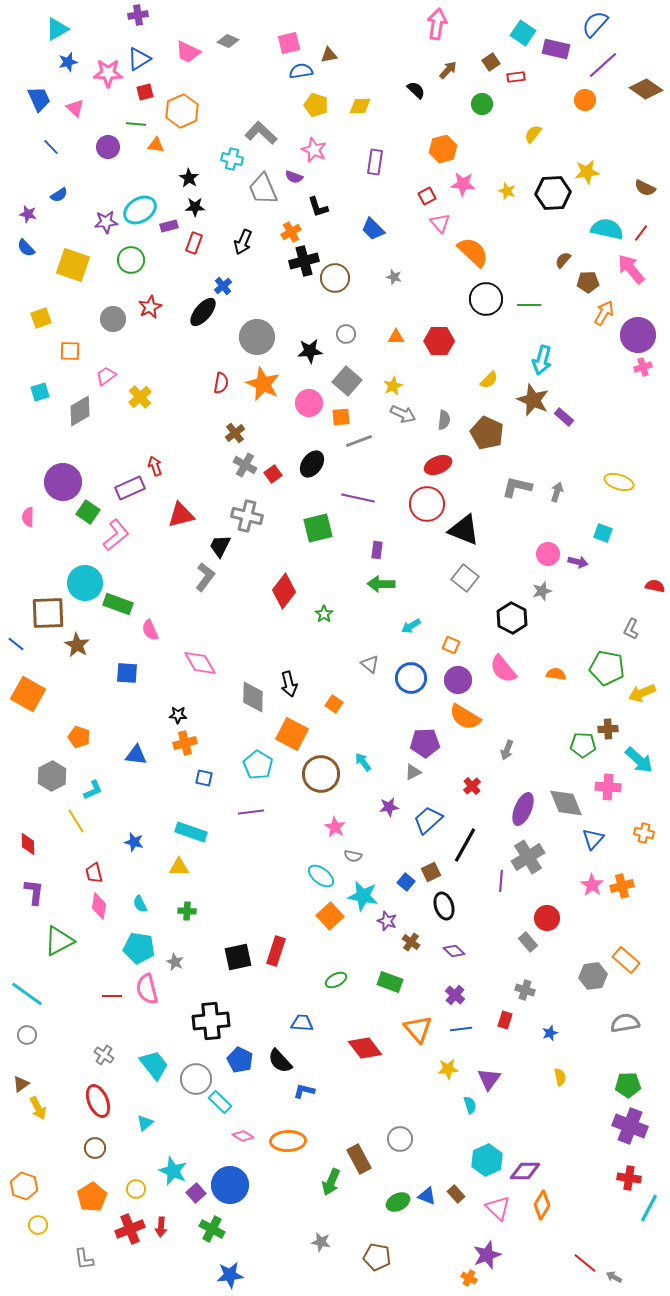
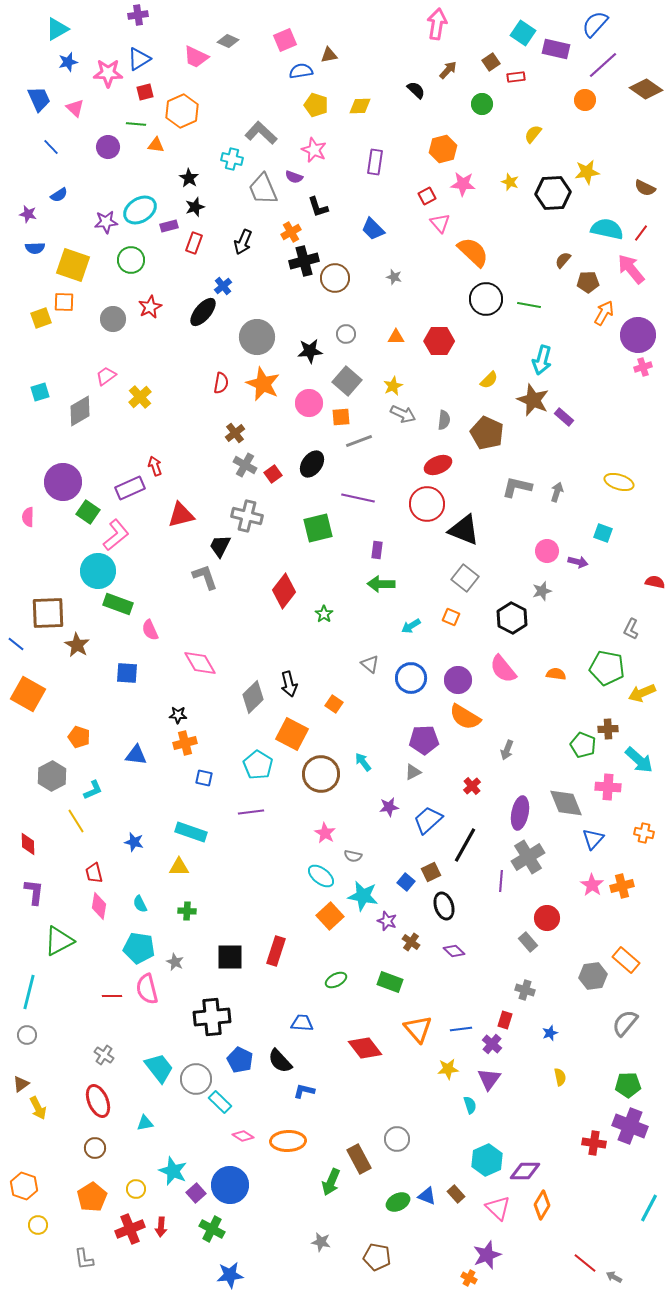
pink square at (289, 43): moved 4 px left, 3 px up; rotated 10 degrees counterclockwise
pink trapezoid at (188, 52): moved 8 px right, 5 px down
yellow star at (507, 191): moved 3 px right, 9 px up
black star at (195, 207): rotated 18 degrees counterclockwise
blue semicircle at (26, 248): moved 9 px right; rotated 48 degrees counterclockwise
green line at (529, 305): rotated 10 degrees clockwise
orange square at (70, 351): moved 6 px left, 49 px up
pink circle at (548, 554): moved 1 px left, 3 px up
gray L-shape at (205, 577): rotated 56 degrees counterclockwise
cyan circle at (85, 583): moved 13 px right, 12 px up
red semicircle at (655, 586): moved 4 px up
orange square at (451, 645): moved 28 px up
gray diamond at (253, 697): rotated 44 degrees clockwise
purple pentagon at (425, 743): moved 1 px left, 3 px up
green pentagon at (583, 745): rotated 20 degrees clockwise
purple ellipse at (523, 809): moved 3 px left, 4 px down; rotated 12 degrees counterclockwise
pink star at (335, 827): moved 10 px left, 6 px down
black square at (238, 957): moved 8 px left; rotated 12 degrees clockwise
cyan line at (27, 994): moved 2 px right, 2 px up; rotated 68 degrees clockwise
purple cross at (455, 995): moved 37 px right, 49 px down
black cross at (211, 1021): moved 1 px right, 4 px up
gray semicircle at (625, 1023): rotated 40 degrees counterclockwise
cyan trapezoid at (154, 1065): moved 5 px right, 3 px down
cyan triangle at (145, 1123): rotated 30 degrees clockwise
gray circle at (400, 1139): moved 3 px left
red cross at (629, 1178): moved 35 px left, 35 px up
